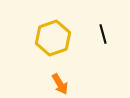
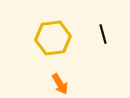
yellow hexagon: rotated 12 degrees clockwise
